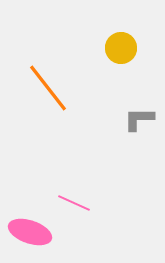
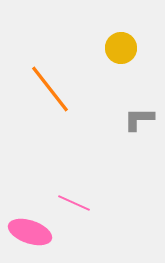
orange line: moved 2 px right, 1 px down
